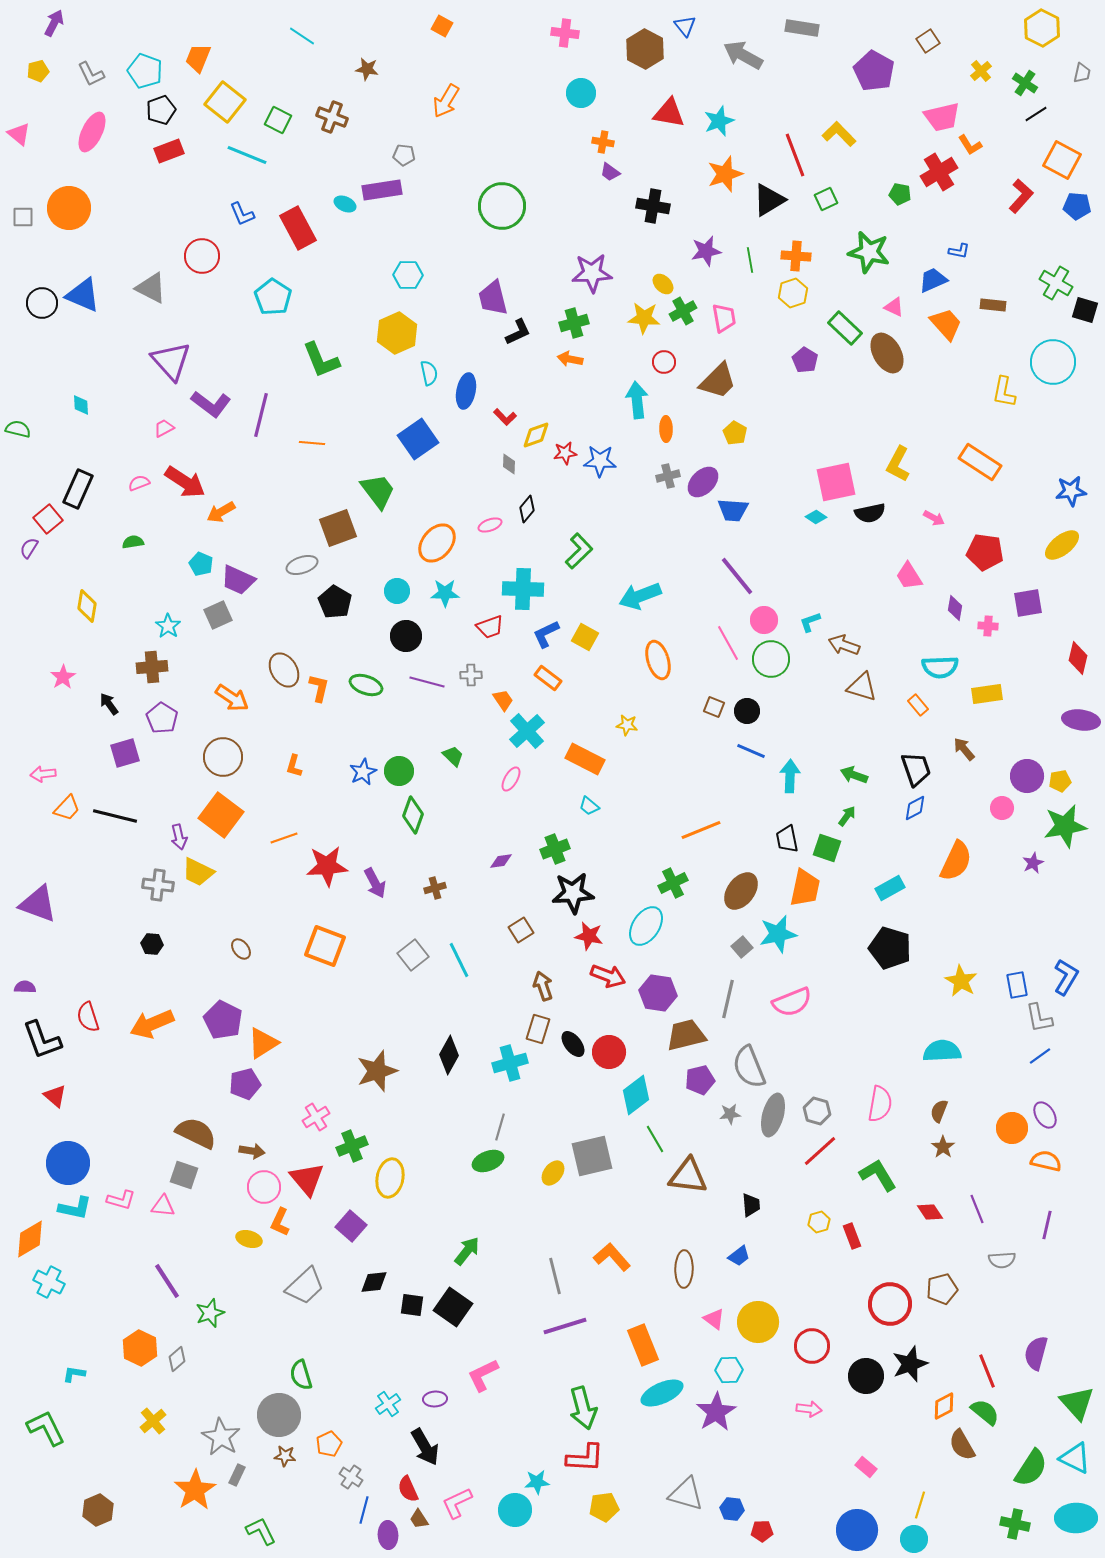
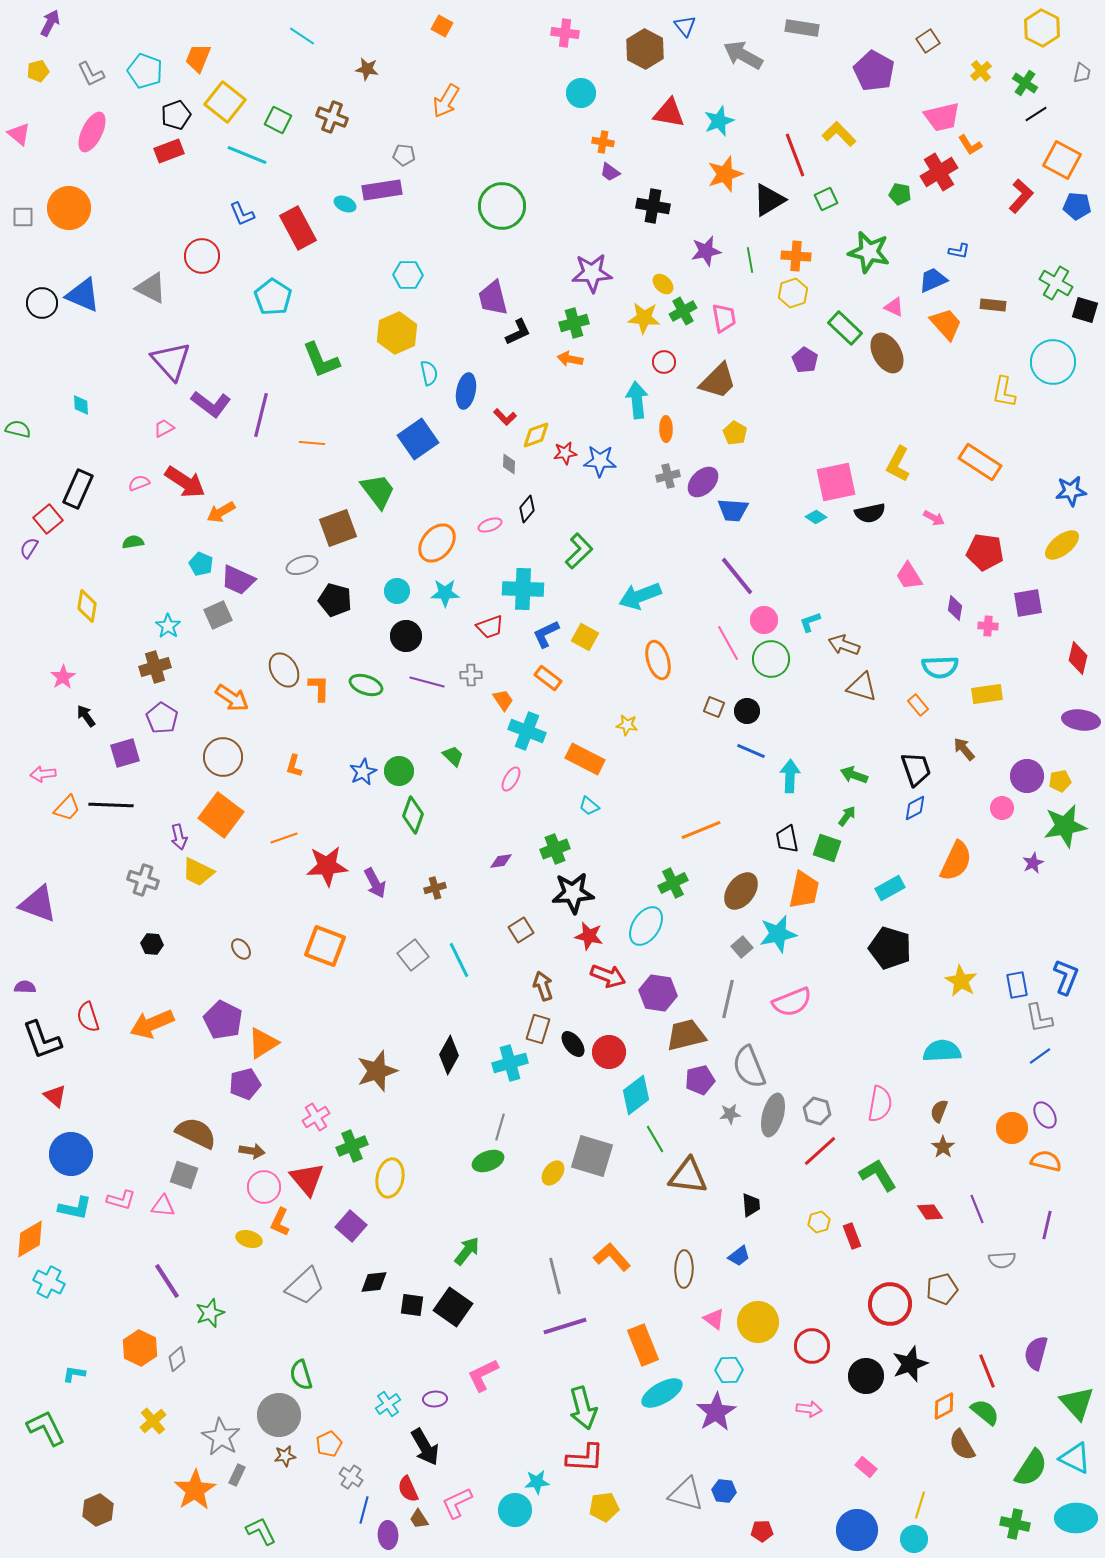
purple arrow at (54, 23): moved 4 px left
black pentagon at (161, 110): moved 15 px right, 5 px down
black pentagon at (335, 602): moved 2 px up; rotated 16 degrees counterclockwise
brown cross at (152, 667): moved 3 px right; rotated 12 degrees counterclockwise
orange L-shape at (319, 688): rotated 12 degrees counterclockwise
black arrow at (109, 704): moved 23 px left, 12 px down
cyan cross at (527, 731): rotated 27 degrees counterclockwise
black line at (115, 816): moved 4 px left, 11 px up; rotated 12 degrees counterclockwise
gray cross at (158, 885): moved 15 px left, 5 px up; rotated 12 degrees clockwise
orange trapezoid at (805, 888): moved 1 px left, 2 px down
blue L-shape at (1066, 977): rotated 9 degrees counterclockwise
gray square at (592, 1156): rotated 30 degrees clockwise
blue circle at (68, 1163): moved 3 px right, 9 px up
cyan ellipse at (662, 1393): rotated 6 degrees counterclockwise
brown star at (285, 1456): rotated 15 degrees counterclockwise
blue hexagon at (732, 1509): moved 8 px left, 18 px up
